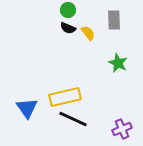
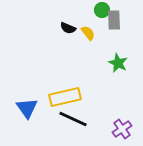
green circle: moved 34 px right
purple cross: rotated 12 degrees counterclockwise
